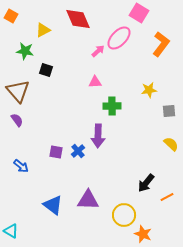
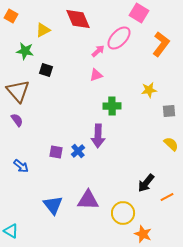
pink triangle: moved 1 px right, 7 px up; rotated 16 degrees counterclockwise
blue triangle: rotated 15 degrees clockwise
yellow circle: moved 1 px left, 2 px up
